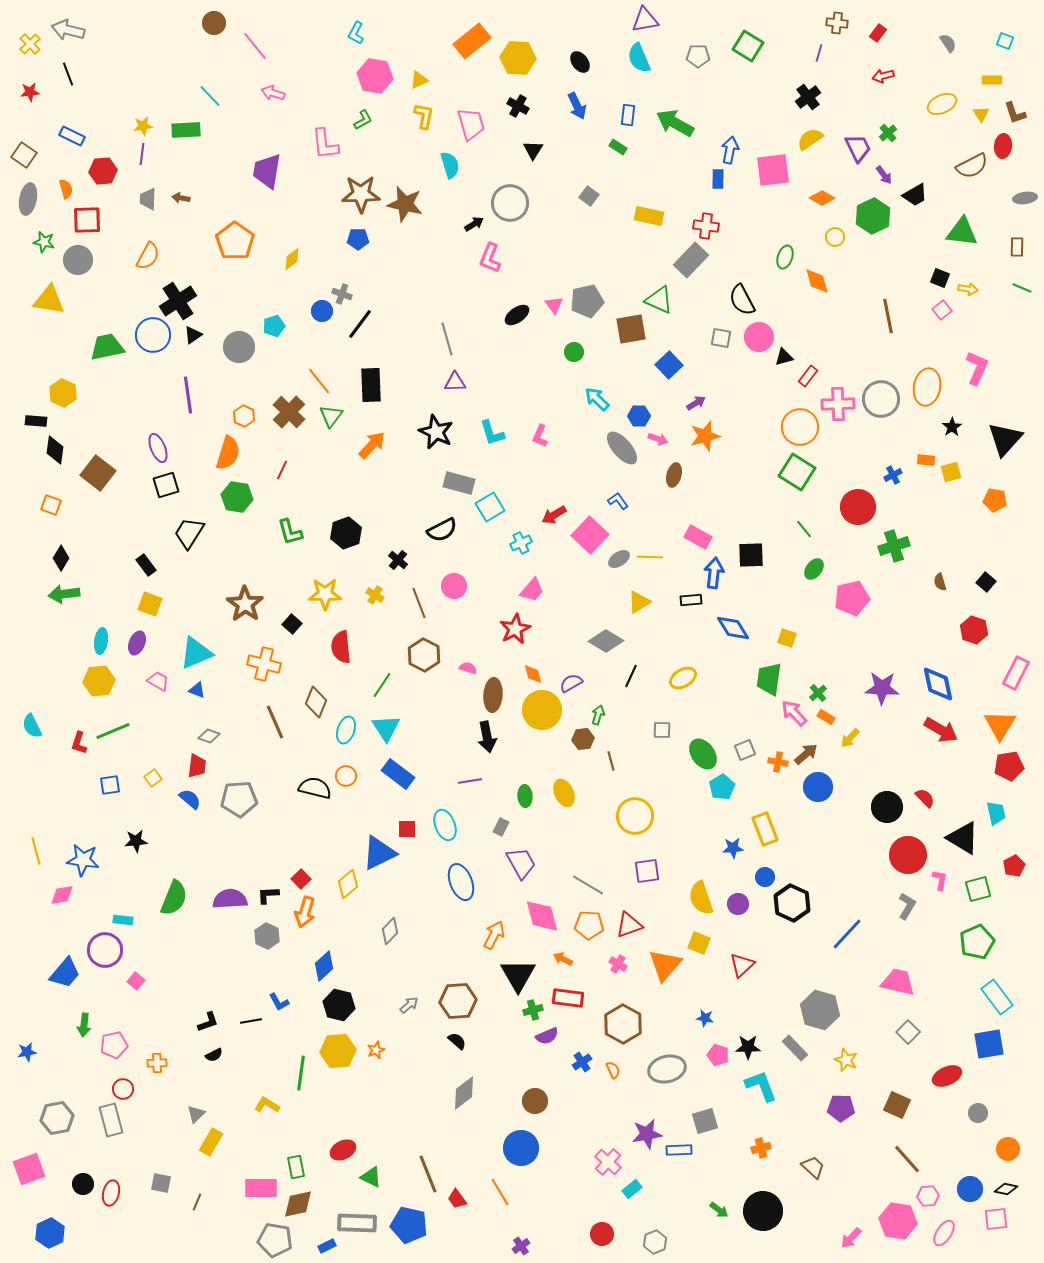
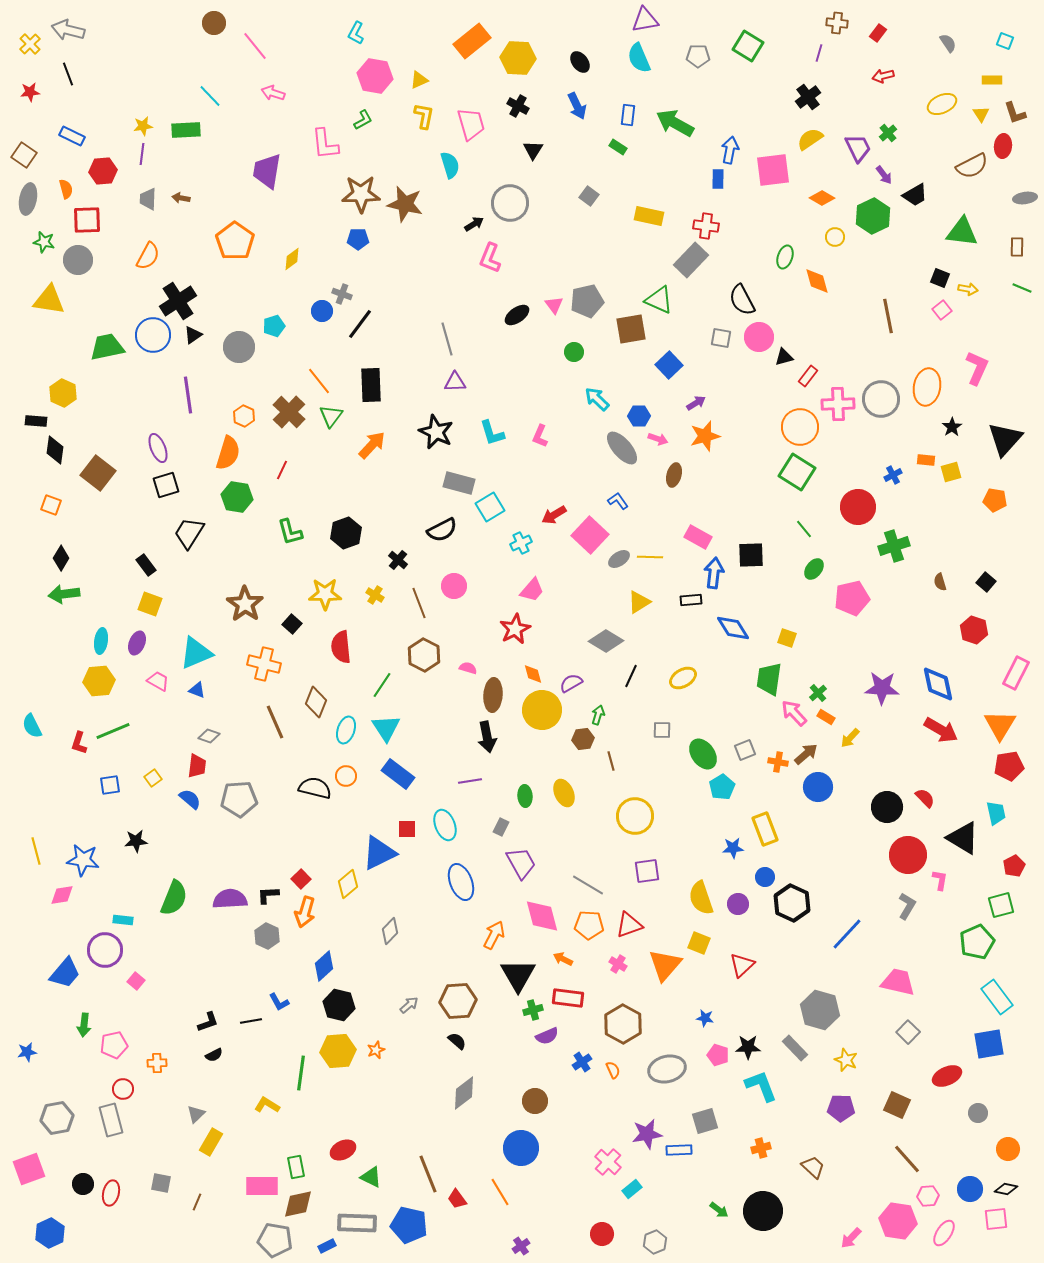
green square at (978, 889): moved 23 px right, 16 px down
pink rectangle at (261, 1188): moved 1 px right, 2 px up
